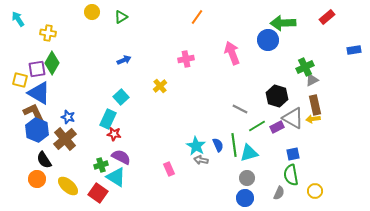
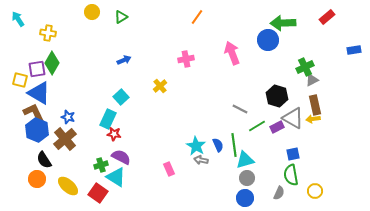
cyan triangle at (249, 153): moved 4 px left, 7 px down
